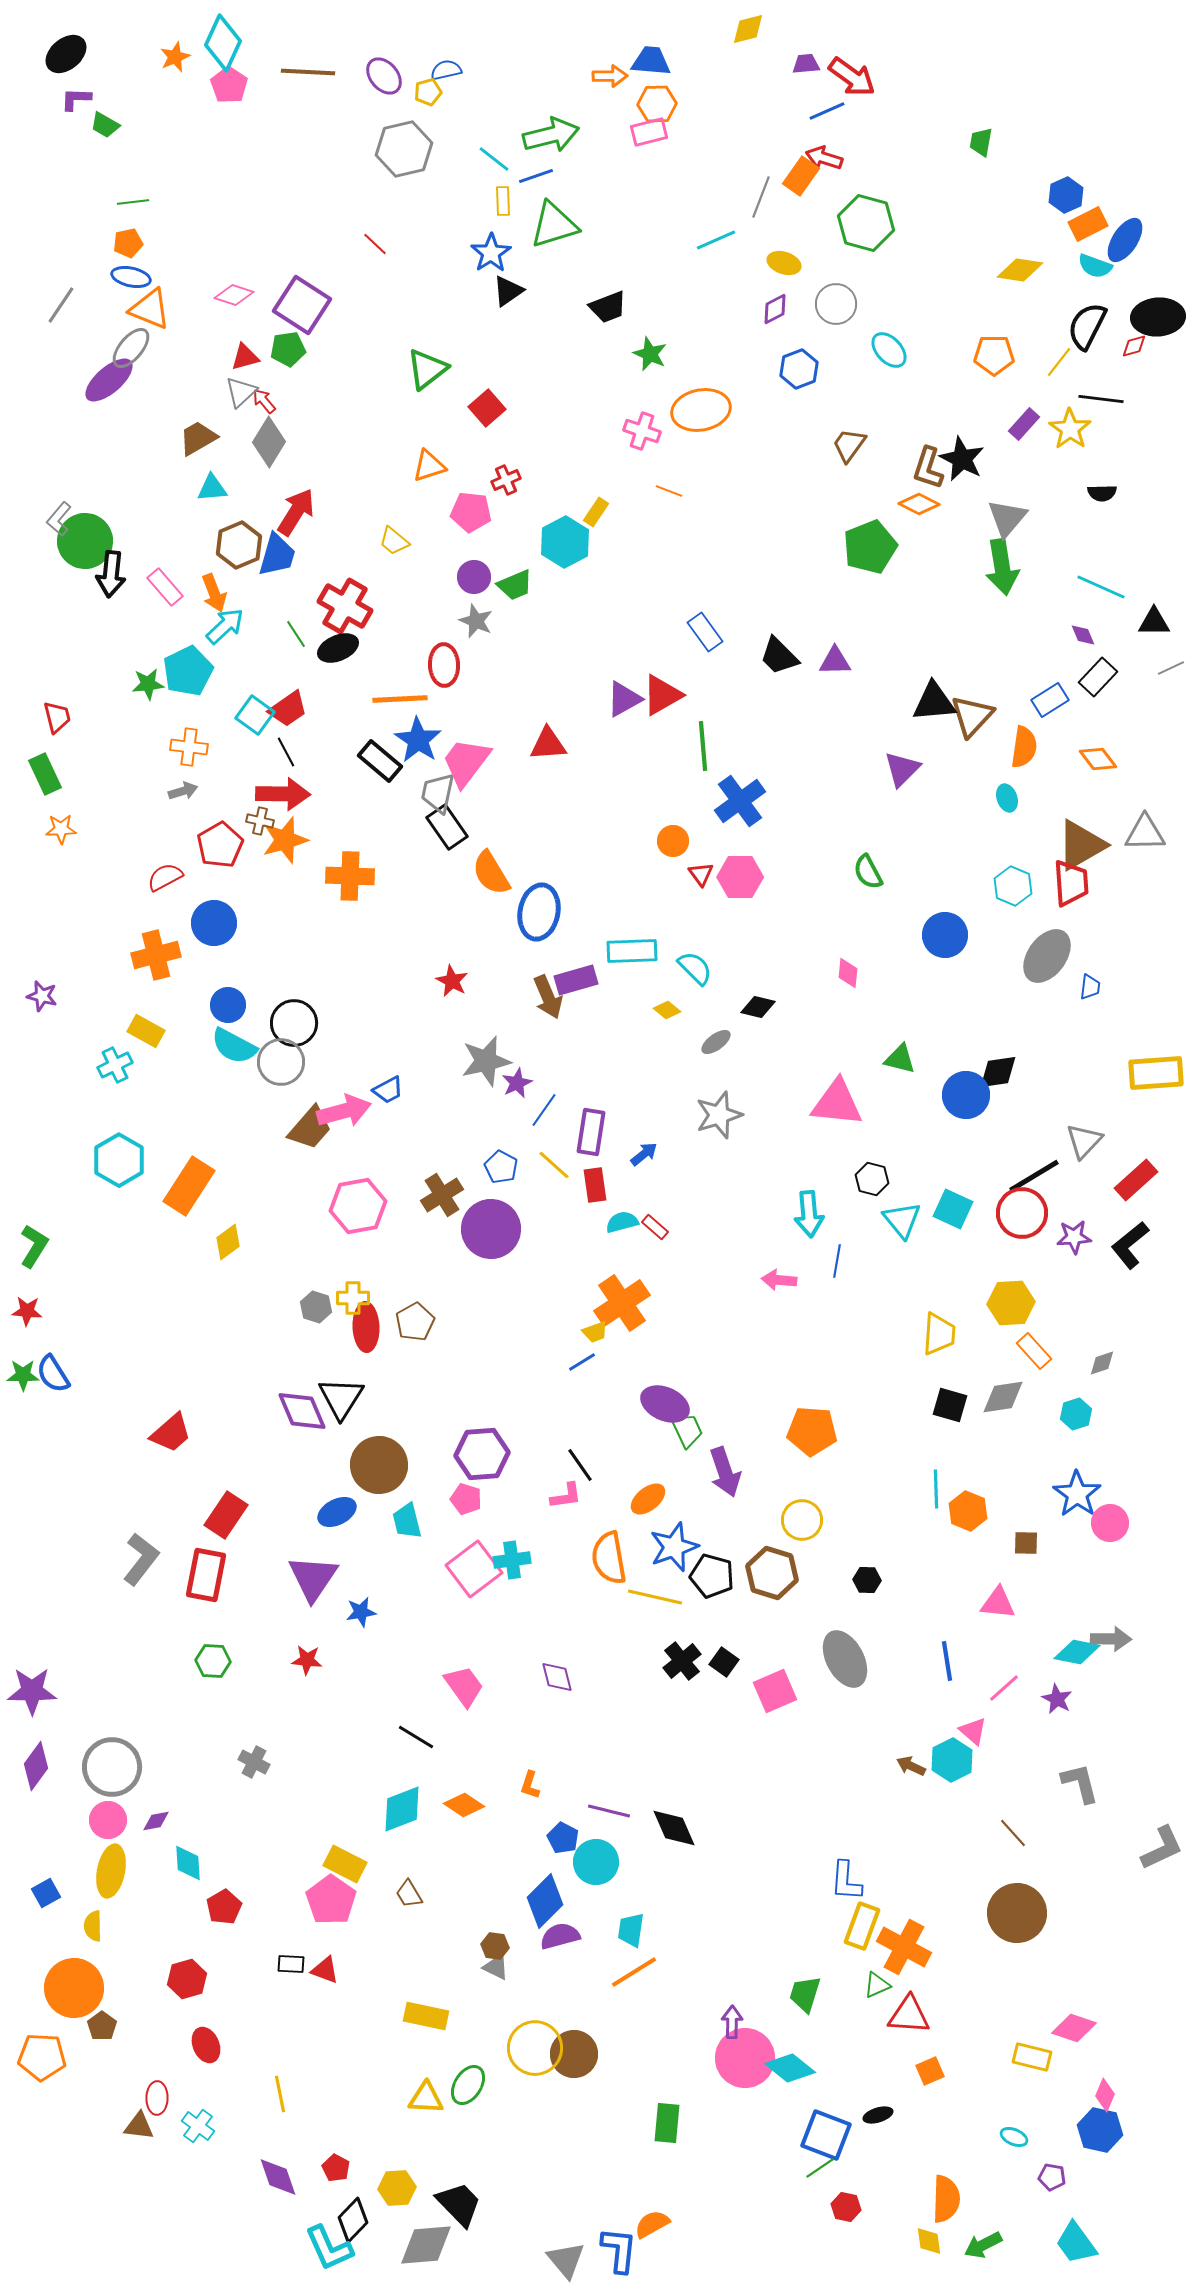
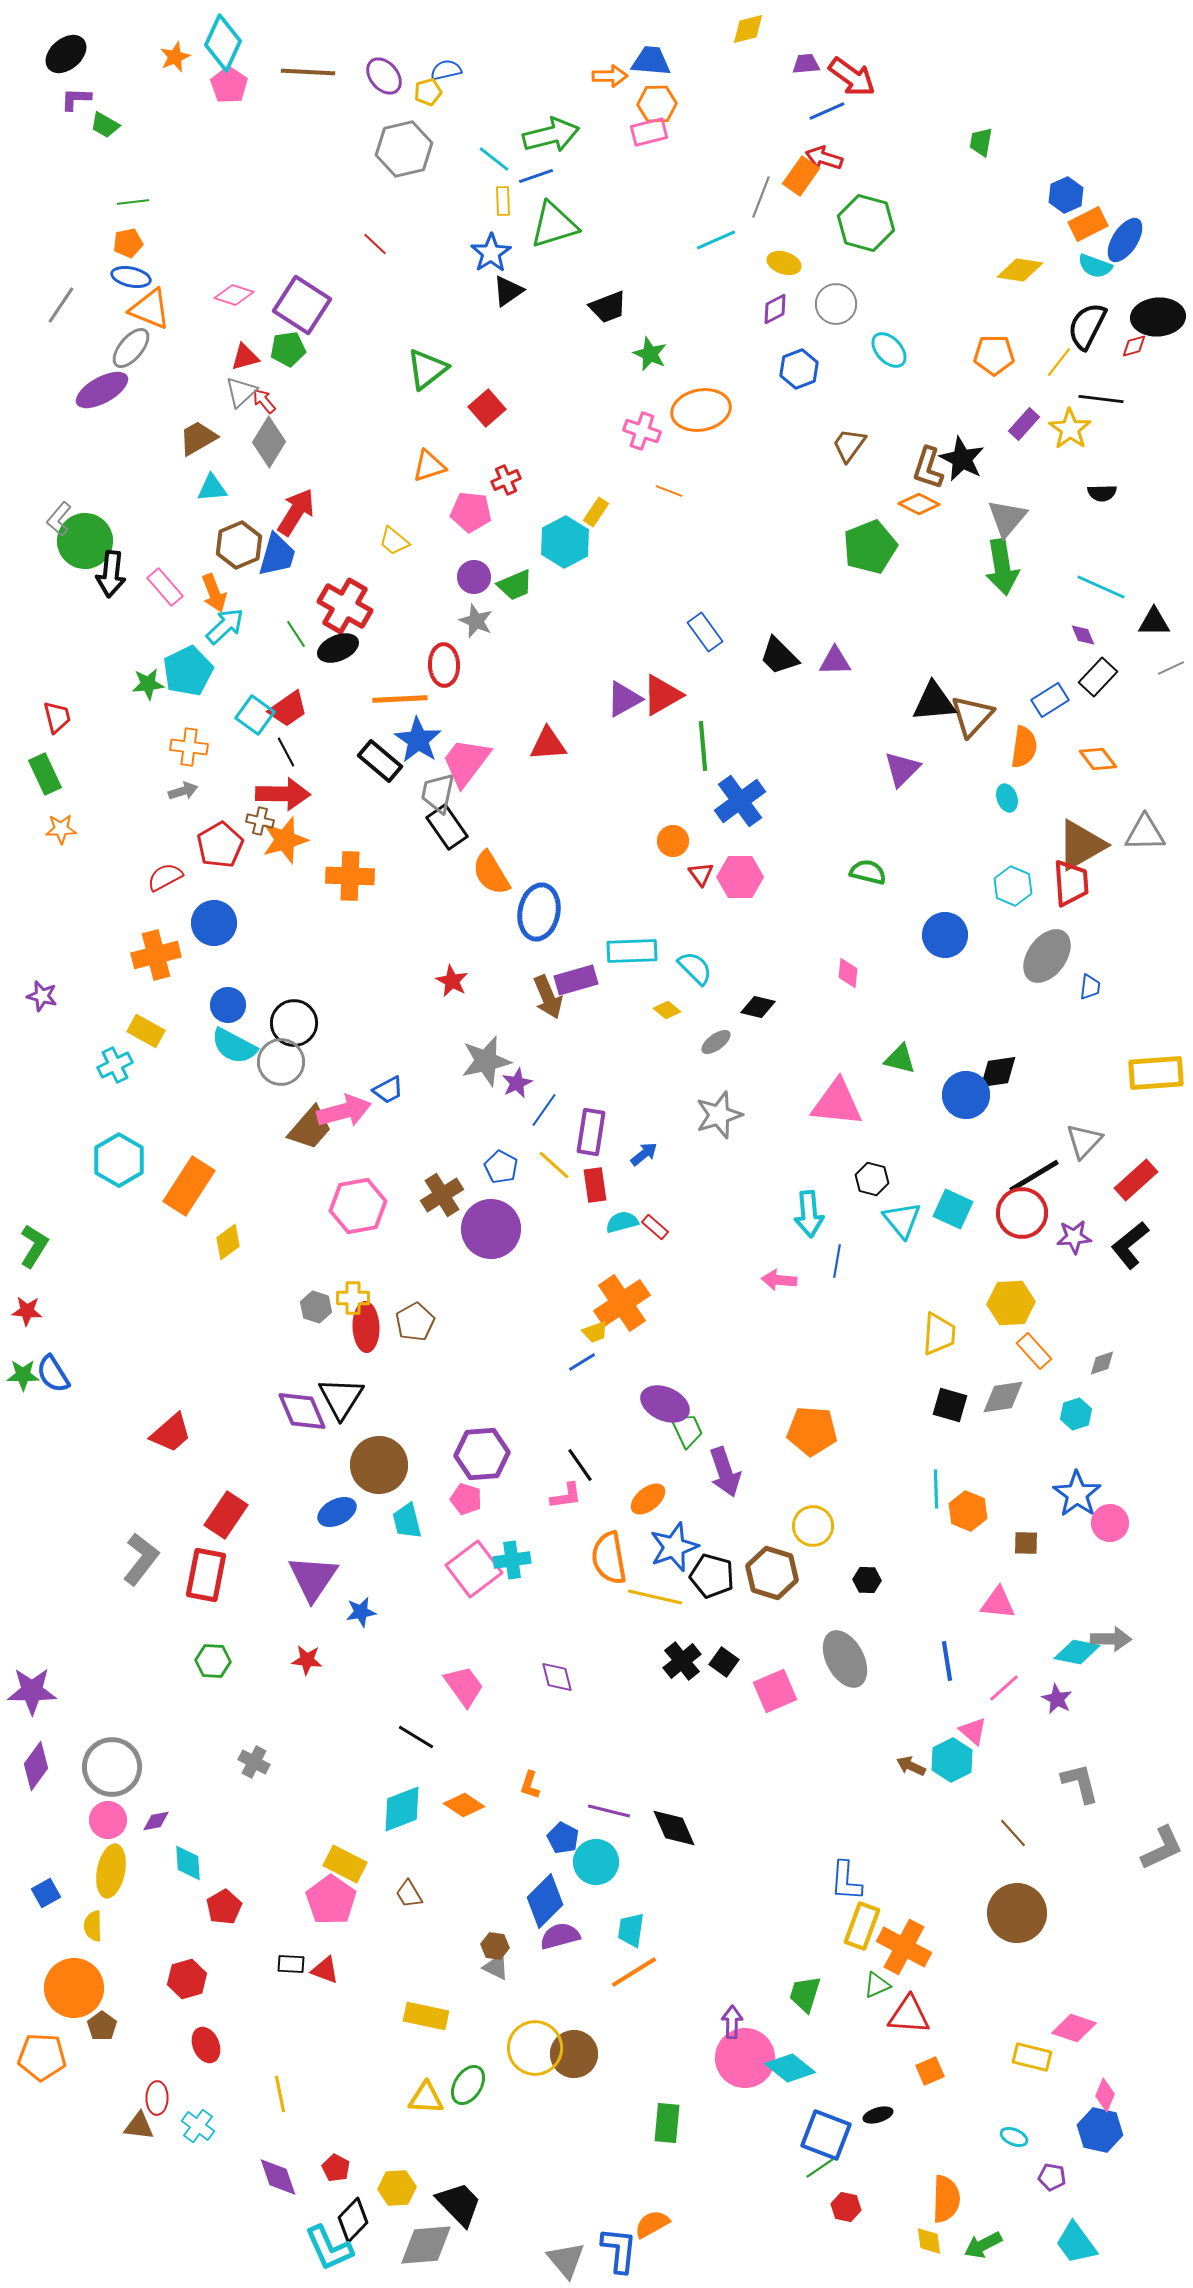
purple ellipse at (109, 380): moved 7 px left, 10 px down; rotated 12 degrees clockwise
green semicircle at (868, 872): rotated 132 degrees clockwise
yellow circle at (802, 1520): moved 11 px right, 6 px down
